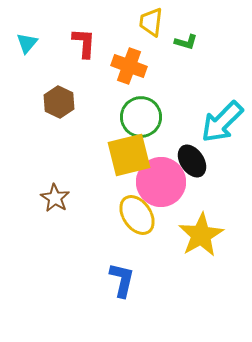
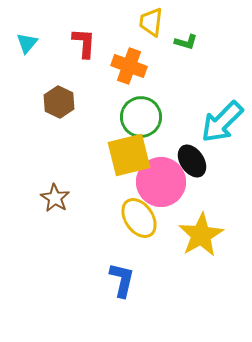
yellow ellipse: moved 2 px right, 3 px down
